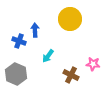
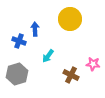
blue arrow: moved 1 px up
gray hexagon: moved 1 px right; rotated 20 degrees clockwise
